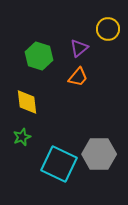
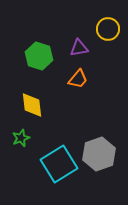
purple triangle: rotated 30 degrees clockwise
orange trapezoid: moved 2 px down
yellow diamond: moved 5 px right, 3 px down
green star: moved 1 px left, 1 px down
gray hexagon: rotated 20 degrees counterclockwise
cyan square: rotated 33 degrees clockwise
